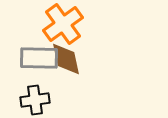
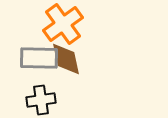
black cross: moved 6 px right
